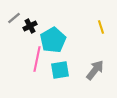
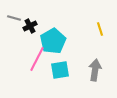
gray line: rotated 56 degrees clockwise
yellow line: moved 1 px left, 2 px down
cyan pentagon: moved 1 px down
pink line: rotated 15 degrees clockwise
gray arrow: rotated 30 degrees counterclockwise
